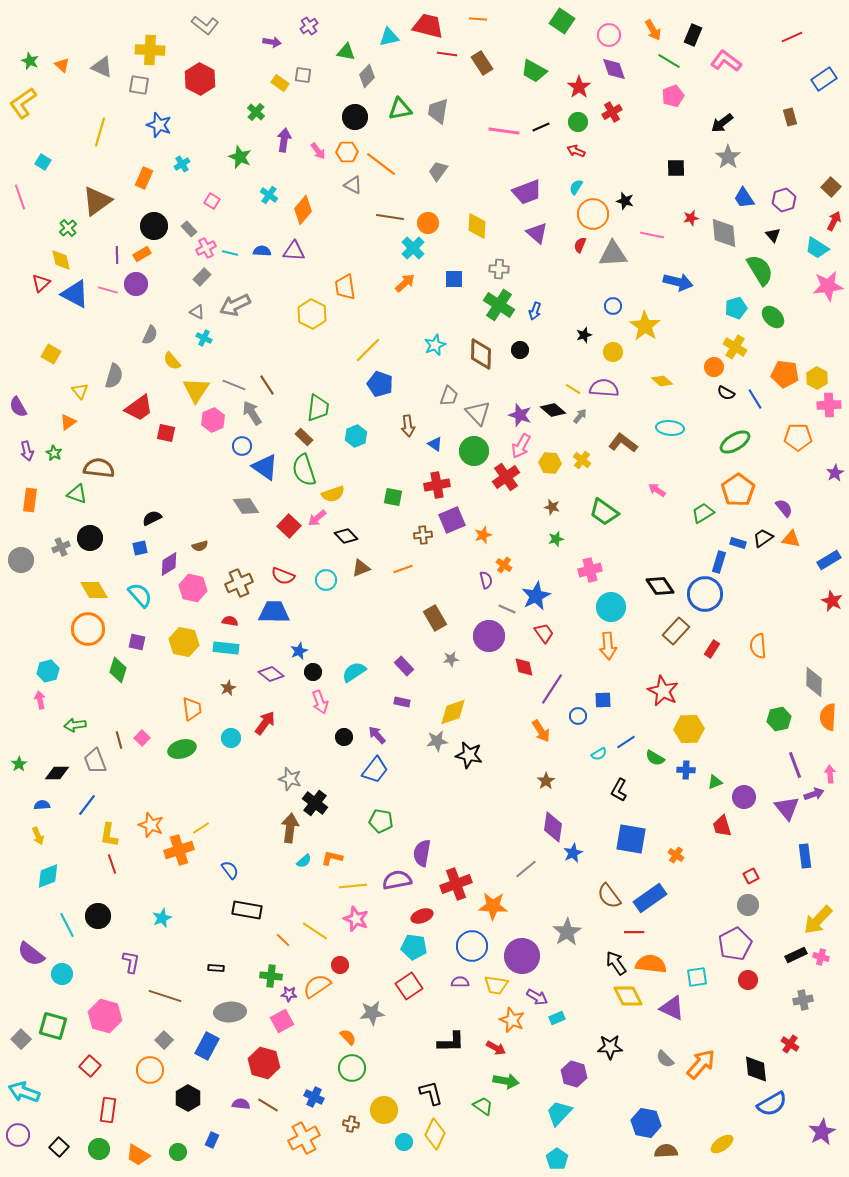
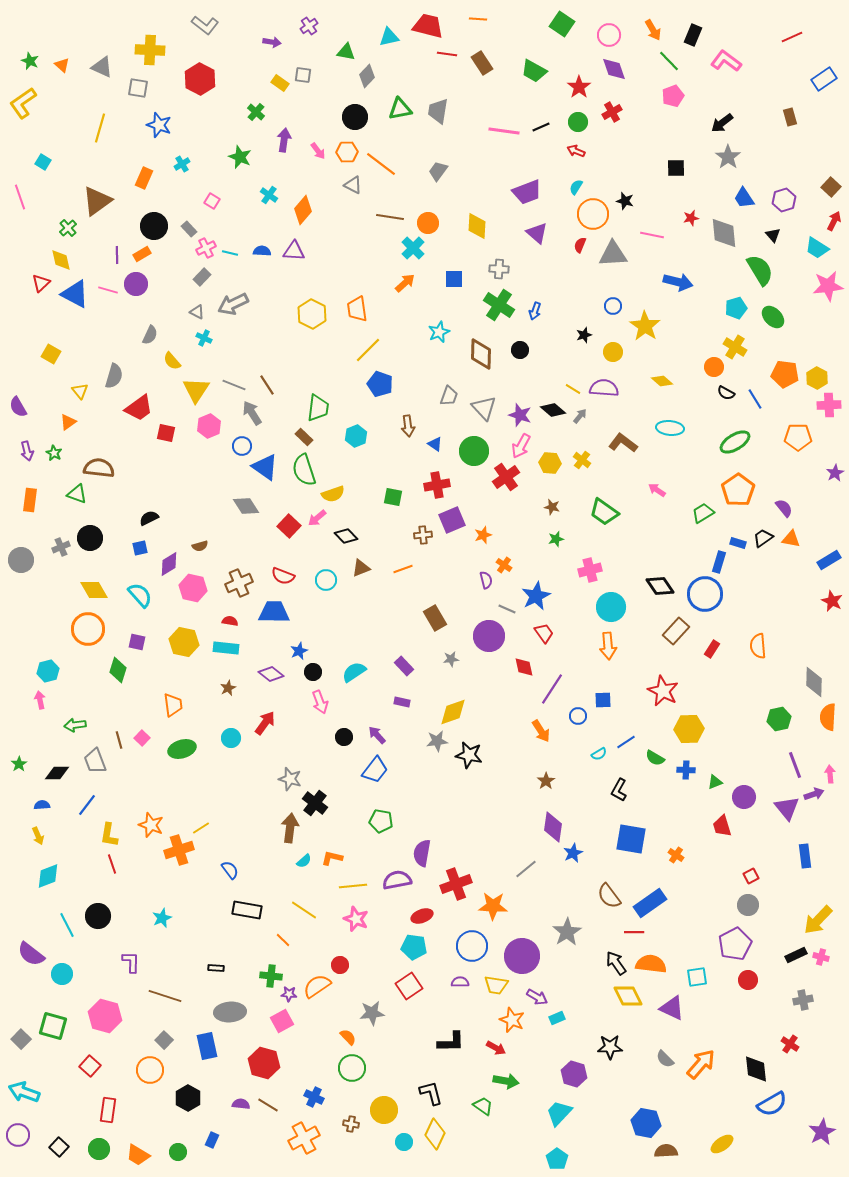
green square at (562, 21): moved 3 px down
green line at (669, 61): rotated 15 degrees clockwise
gray square at (139, 85): moved 1 px left, 3 px down
yellow line at (100, 132): moved 4 px up
orange trapezoid at (345, 287): moved 12 px right, 22 px down
gray arrow at (235, 305): moved 2 px left, 1 px up
cyan star at (435, 345): moved 4 px right, 13 px up
gray triangle at (478, 413): moved 6 px right, 5 px up
pink hexagon at (213, 420): moved 4 px left, 6 px down
black semicircle at (152, 518): moved 3 px left
orange trapezoid at (192, 709): moved 19 px left, 4 px up
blue rectangle at (650, 898): moved 5 px down
yellow line at (315, 931): moved 11 px left, 21 px up
purple L-shape at (131, 962): rotated 10 degrees counterclockwise
blue rectangle at (207, 1046): rotated 40 degrees counterclockwise
